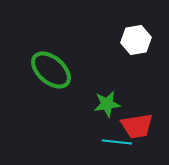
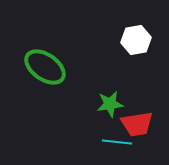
green ellipse: moved 6 px left, 3 px up; rotated 6 degrees counterclockwise
green star: moved 3 px right
red trapezoid: moved 2 px up
